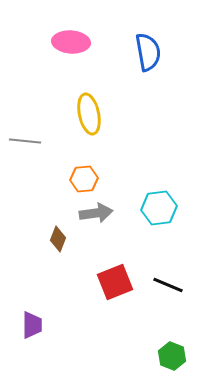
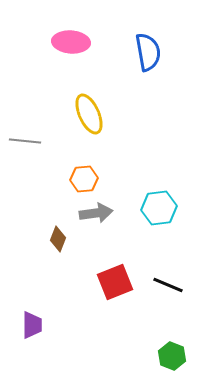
yellow ellipse: rotated 12 degrees counterclockwise
